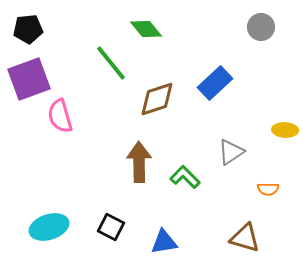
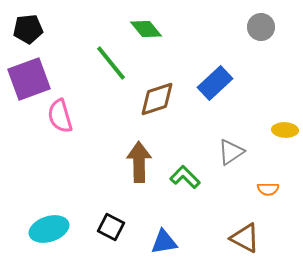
cyan ellipse: moved 2 px down
brown triangle: rotated 12 degrees clockwise
